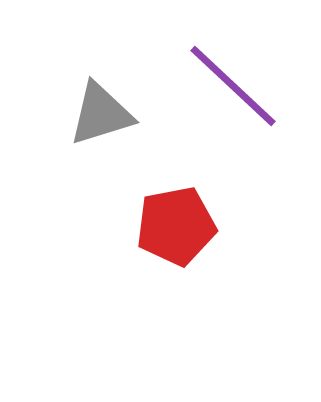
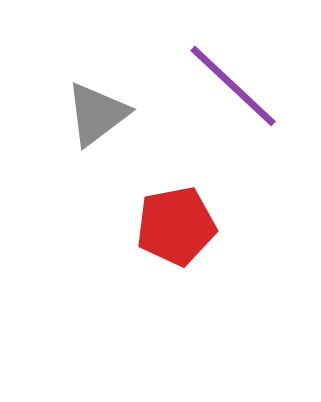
gray triangle: moved 4 px left; rotated 20 degrees counterclockwise
